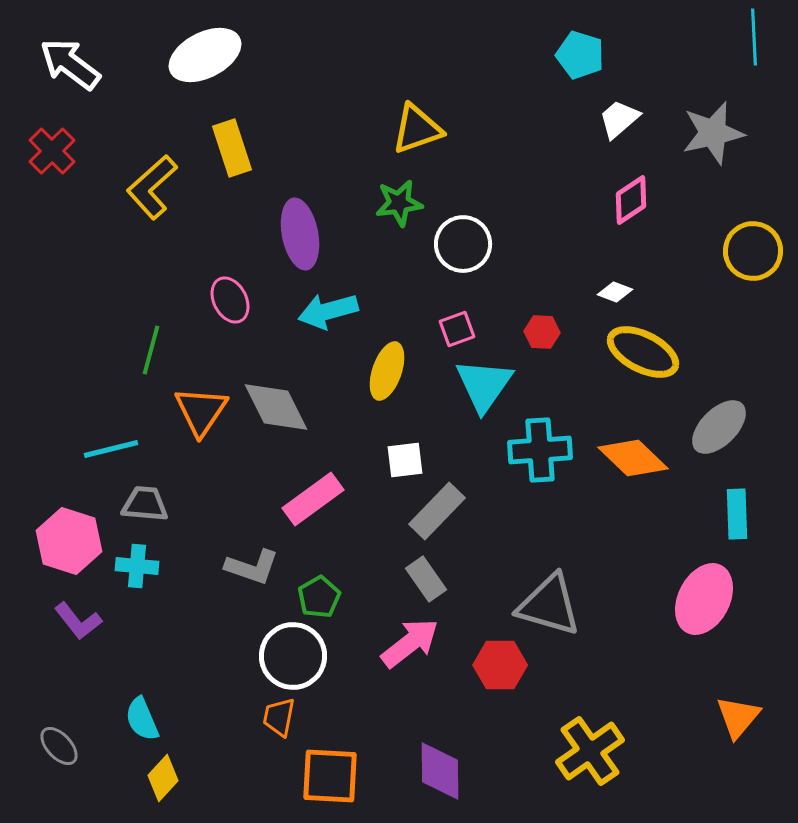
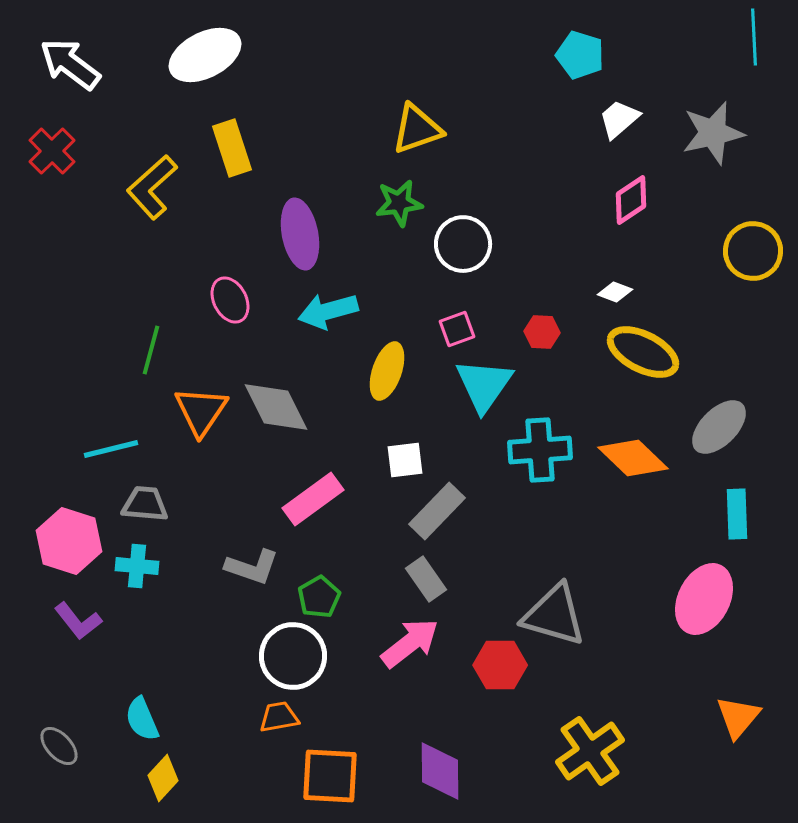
gray triangle at (549, 605): moved 5 px right, 10 px down
orange trapezoid at (279, 717): rotated 69 degrees clockwise
